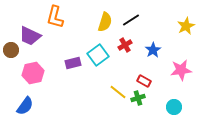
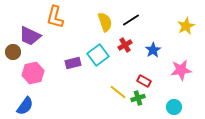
yellow semicircle: rotated 36 degrees counterclockwise
brown circle: moved 2 px right, 2 px down
